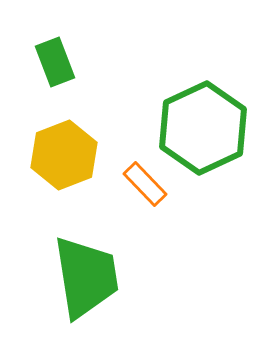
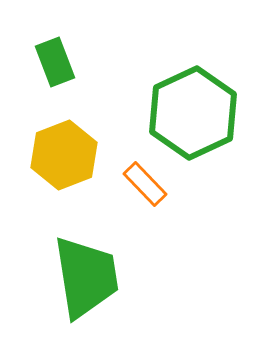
green hexagon: moved 10 px left, 15 px up
